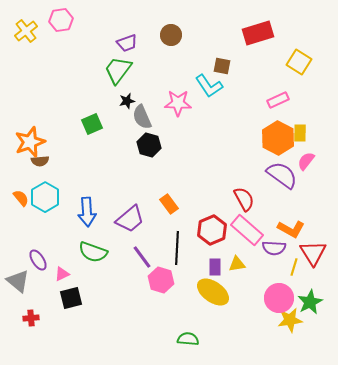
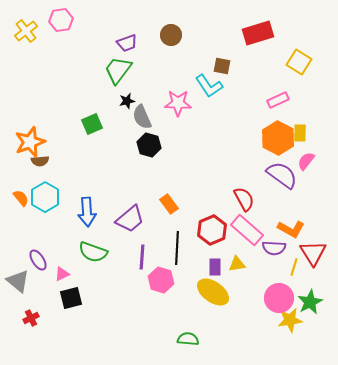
purple line at (142, 257): rotated 40 degrees clockwise
red cross at (31, 318): rotated 21 degrees counterclockwise
